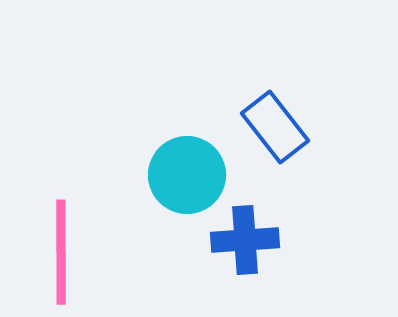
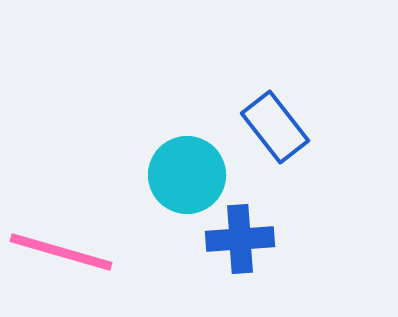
blue cross: moved 5 px left, 1 px up
pink line: rotated 74 degrees counterclockwise
